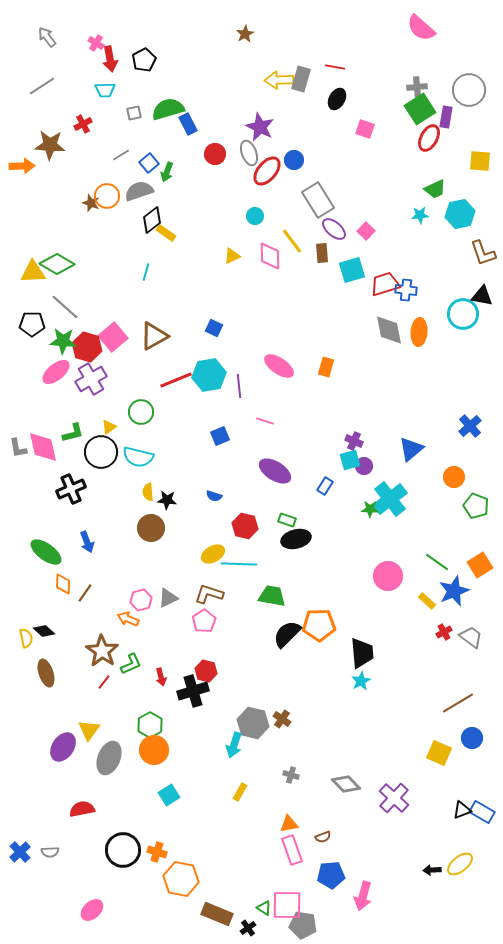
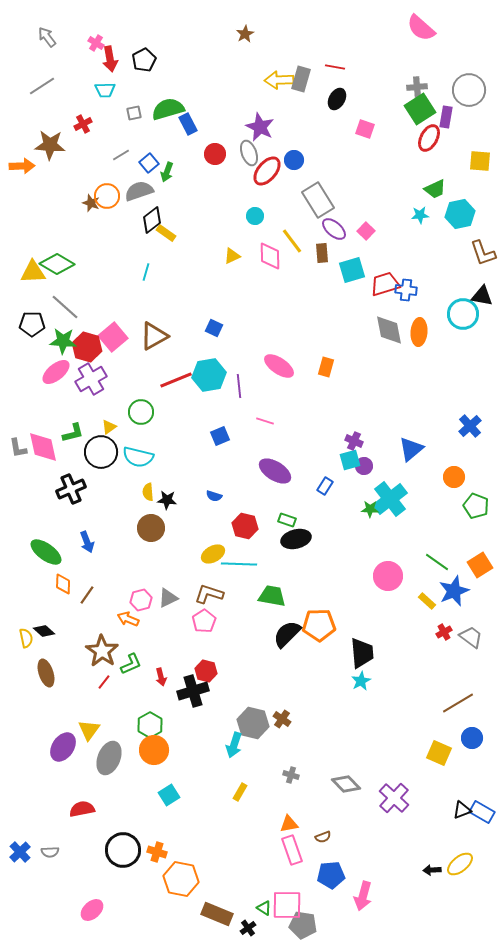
brown line at (85, 593): moved 2 px right, 2 px down
